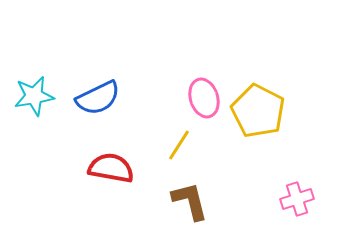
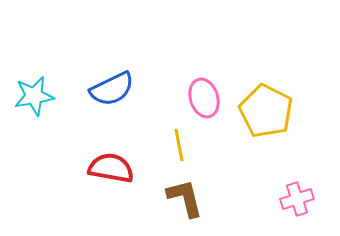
blue semicircle: moved 14 px right, 9 px up
yellow pentagon: moved 8 px right
yellow line: rotated 44 degrees counterclockwise
brown L-shape: moved 5 px left, 3 px up
